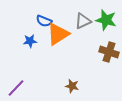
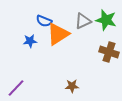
brown star: rotated 16 degrees counterclockwise
